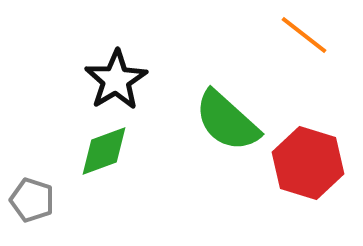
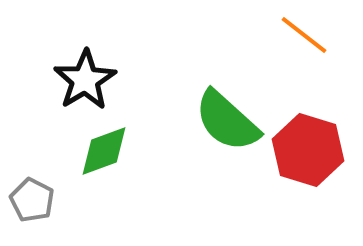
black star: moved 31 px left
red hexagon: moved 13 px up
gray pentagon: rotated 9 degrees clockwise
